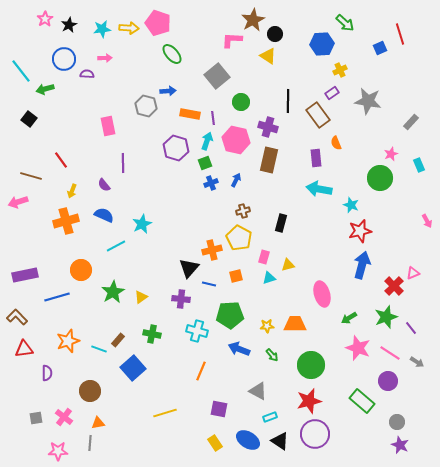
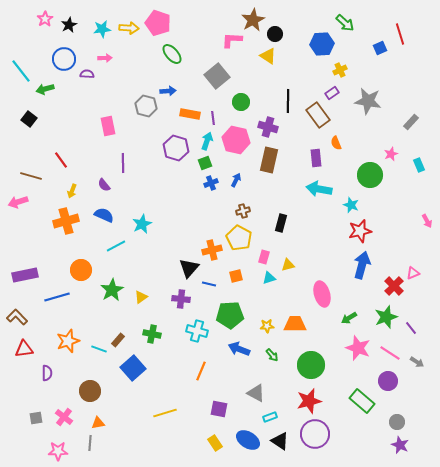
green circle at (380, 178): moved 10 px left, 3 px up
green star at (113, 292): moved 1 px left, 2 px up
gray triangle at (258, 391): moved 2 px left, 2 px down
